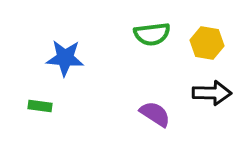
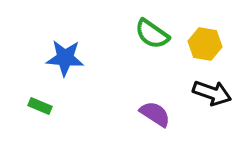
green semicircle: rotated 42 degrees clockwise
yellow hexagon: moved 2 px left, 1 px down
black arrow: rotated 18 degrees clockwise
green rectangle: rotated 15 degrees clockwise
